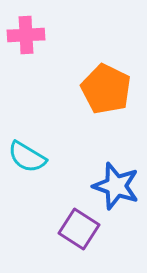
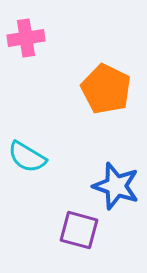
pink cross: moved 3 px down; rotated 6 degrees counterclockwise
purple square: moved 1 px down; rotated 18 degrees counterclockwise
